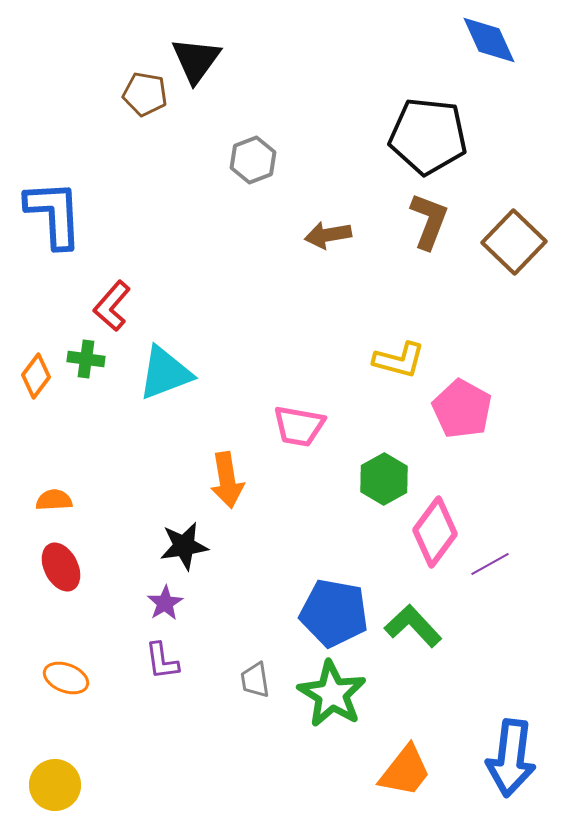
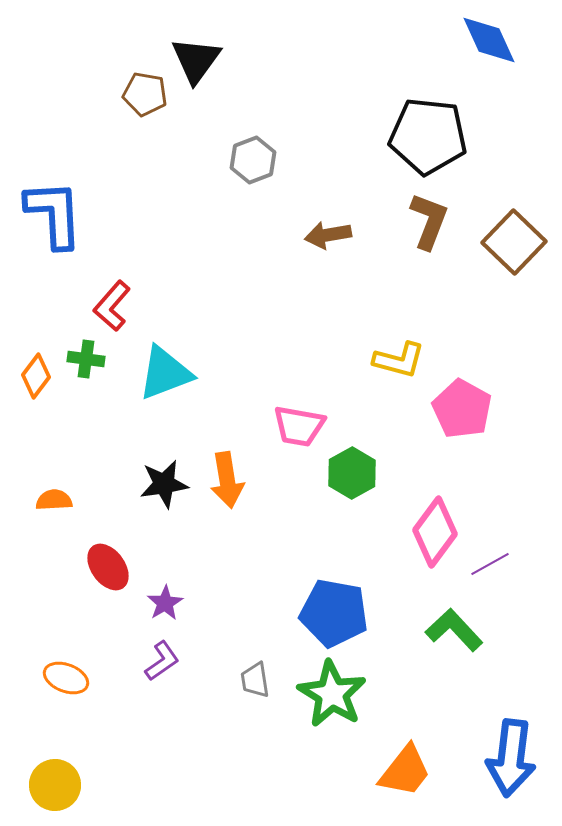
green hexagon: moved 32 px left, 6 px up
black star: moved 20 px left, 62 px up
red ellipse: moved 47 px right; rotated 9 degrees counterclockwise
green L-shape: moved 41 px right, 4 px down
purple L-shape: rotated 117 degrees counterclockwise
